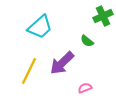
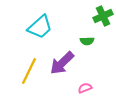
green semicircle: rotated 40 degrees counterclockwise
